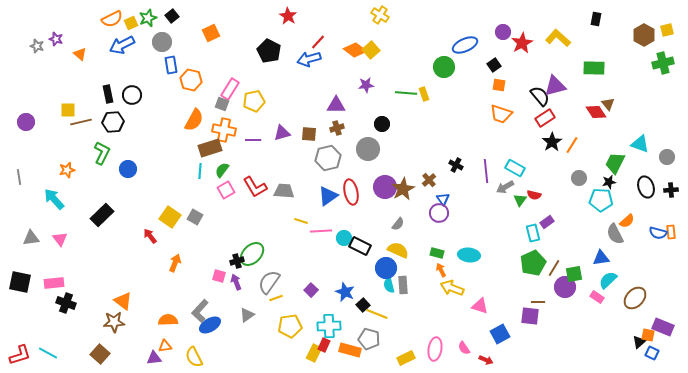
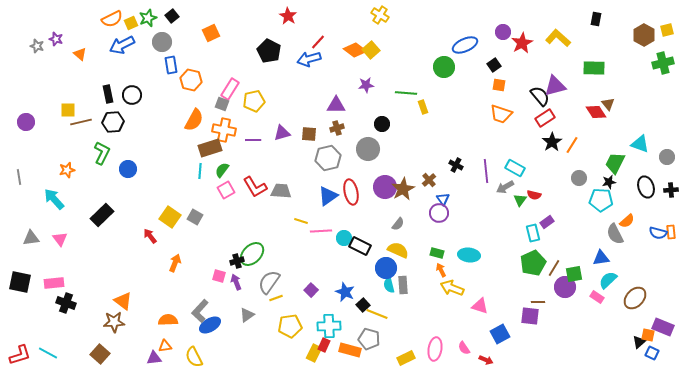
yellow rectangle at (424, 94): moved 1 px left, 13 px down
gray trapezoid at (284, 191): moved 3 px left
